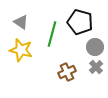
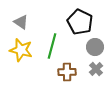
black pentagon: rotated 10 degrees clockwise
green line: moved 12 px down
gray cross: moved 2 px down
brown cross: rotated 24 degrees clockwise
